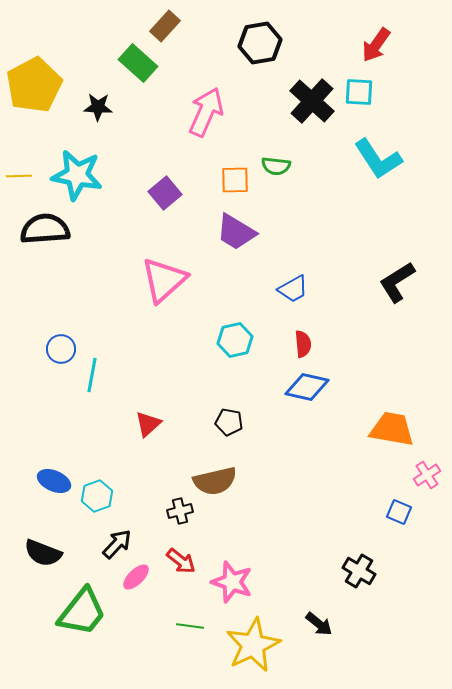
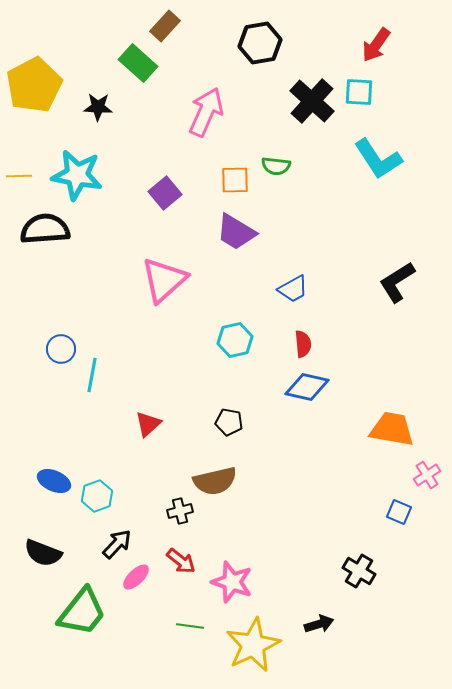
black arrow at (319, 624): rotated 56 degrees counterclockwise
